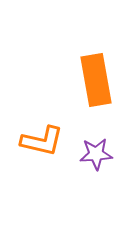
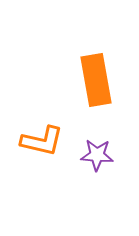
purple star: moved 1 px right, 1 px down; rotated 8 degrees clockwise
